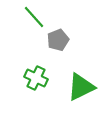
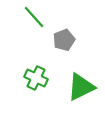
gray pentagon: moved 6 px right
